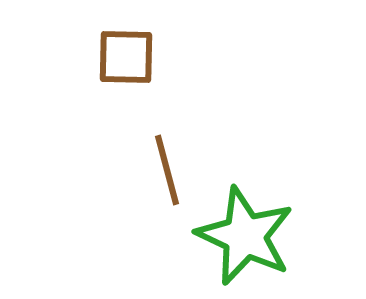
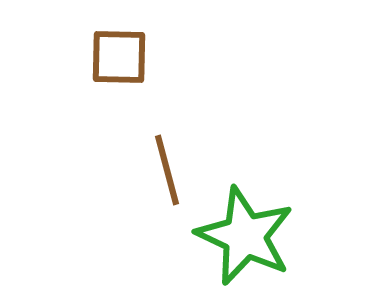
brown square: moved 7 px left
